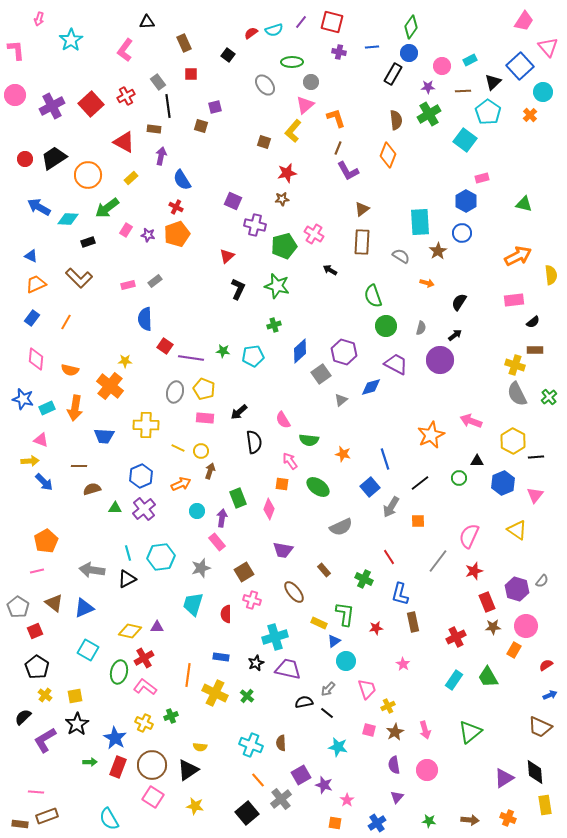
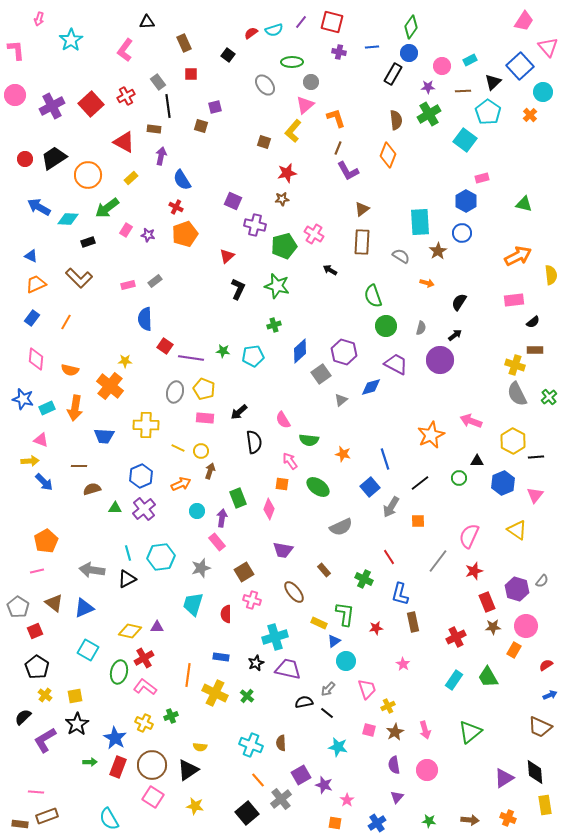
orange pentagon at (177, 234): moved 8 px right
